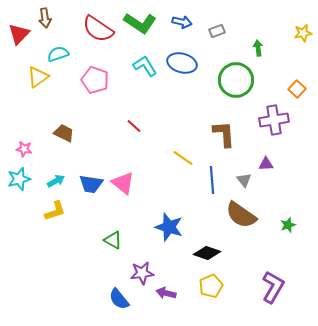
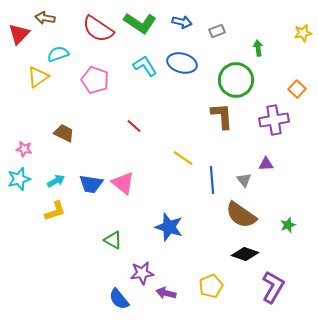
brown arrow: rotated 108 degrees clockwise
brown L-shape: moved 2 px left, 18 px up
black diamond: moved 38 px right, 1 px down
